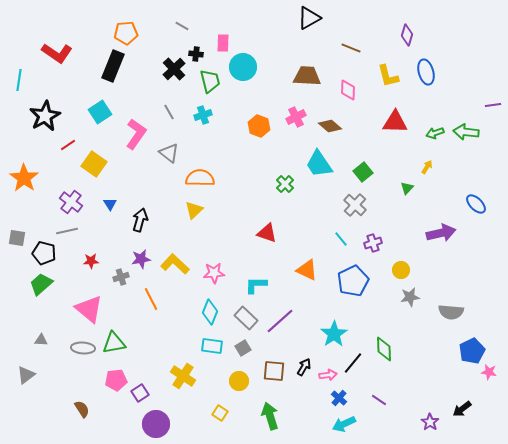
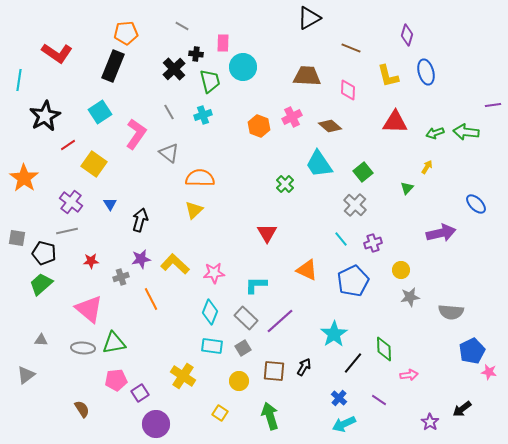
pink cross at (296, 117): moved 4 px left
red triangle at (267, 233): rotated 40 degrees clockwise
pink arrow at (328, 375): moved 81 px right
